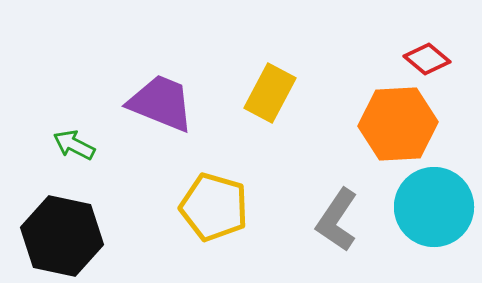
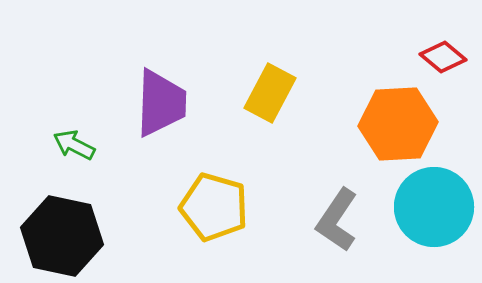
red diamond: moved 16 px right, 2 px up
purple trapezoid: rotated 70 degrees clockwise
